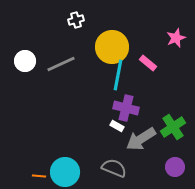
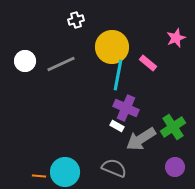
purple cross: rotated 10 degrees clockwise
